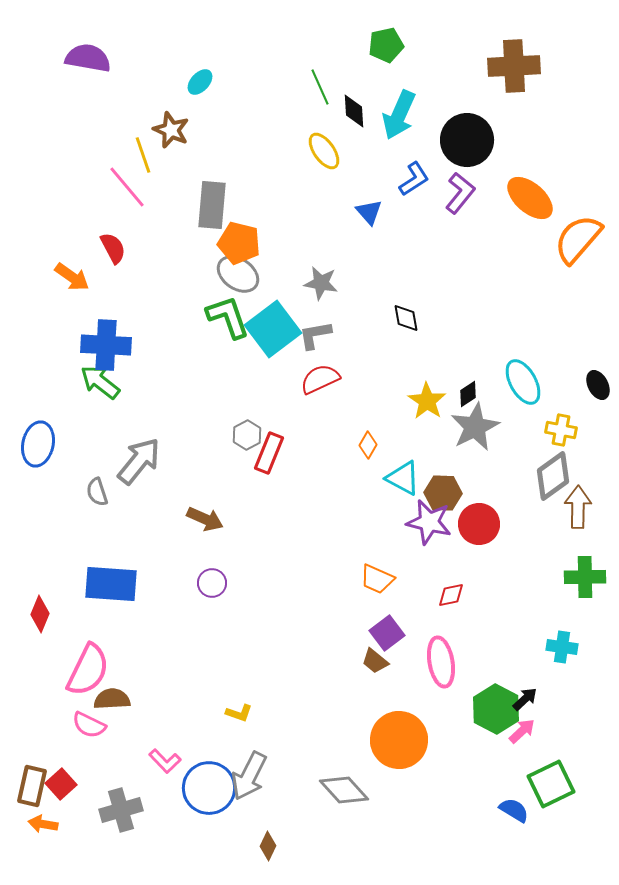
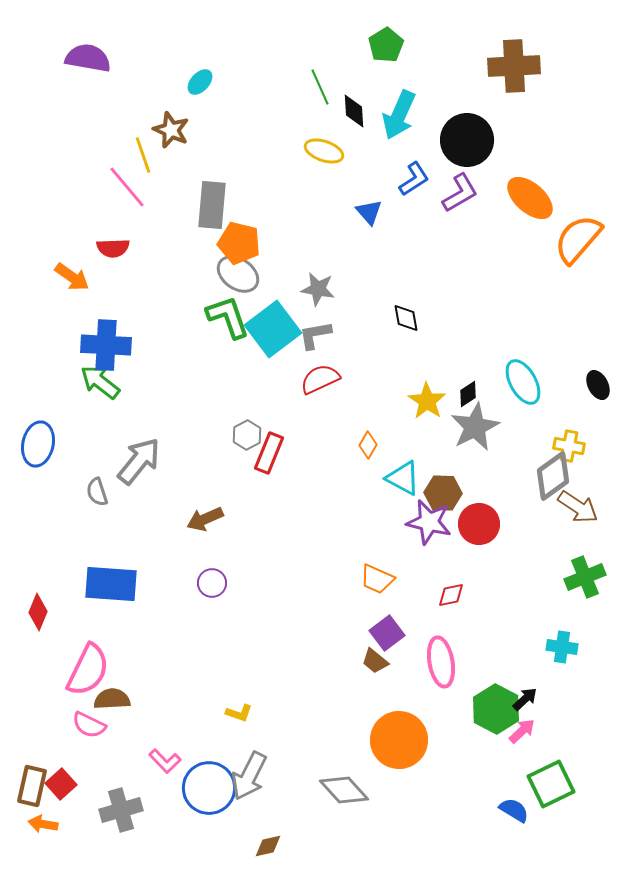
green pentagon at (386, 45): rotated 20 degrees counterclockwise
yellow ellipse at (324, 151): rotated 36 degrees counterclockwise
purple L-shape at (460, 193): rotated 21 degrees clockwise
red semicircle at (113, 248): rotated 116 degrees clockwise
gray star at (321, 283): moved 3 px left, 6 px down
yellow cross at (561, 430): moved 8 px right, 16 px down
brown arrow at (578, 507): rotated 123 degrees clockwise
brown arrow at (205, 519): rotated 132 degrees clockwise
green cross at (585, 577): rotated 21 degrees counterclockwise
red diamond at (40, 614): moved 2 px left, 2 px up
brown diamond at (268, 846): rotated 52 degrees clockwise
